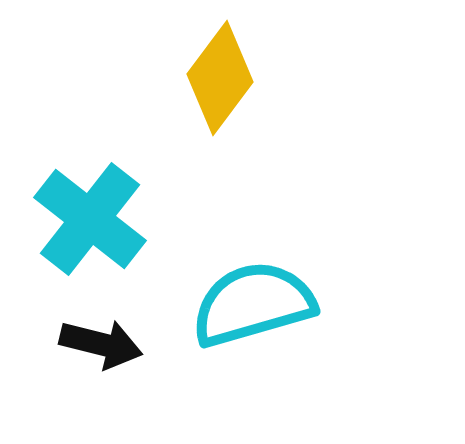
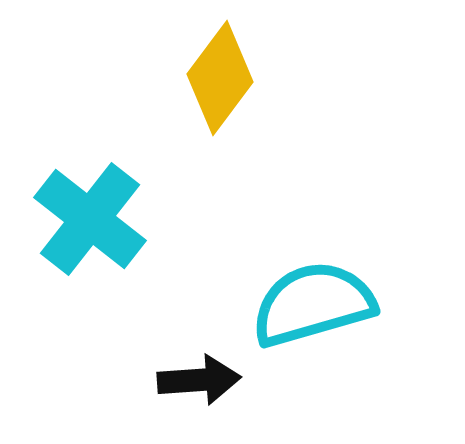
cyan semicircle: moved 60 px right
black arrow: moved 98 px right, 36 px down; rotated 18 degrees counterclockwise
